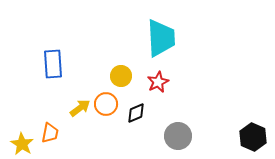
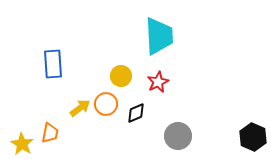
cyan trapezoid: moved 2 px left, 2 px up
